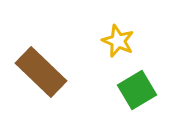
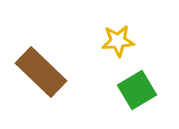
yellow star: rotated 28 degrees counterclockwise
